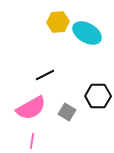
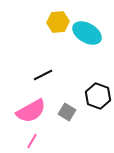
black line: moved 2 px left
black hexagon: rotated 20 degrees clockwise
pink semicircle: moved 3 px down
pink line: rotated 21 degrees clockwise
